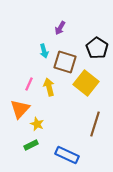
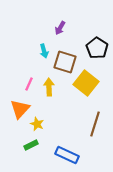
yellow arrow: rotated 12 degrees clockwise
